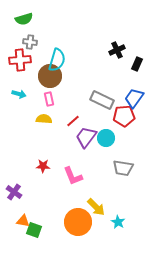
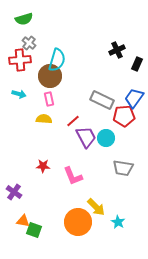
gray cross: moved 1 px left, 1 px down; rotated 32 degrees clockwise
purple trapezoid: rotated 115 degrees clockwise
